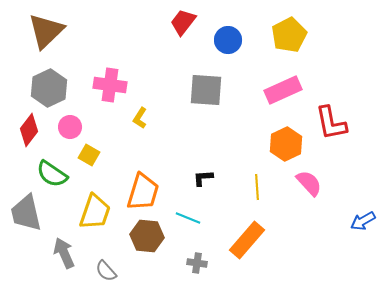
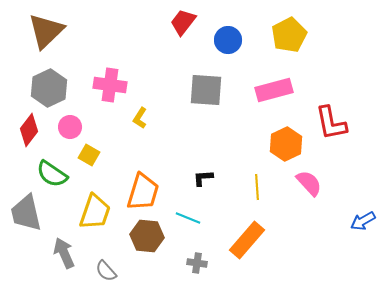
pink rectangle: moved 9 px left; rotated 9 degrees clockwise
